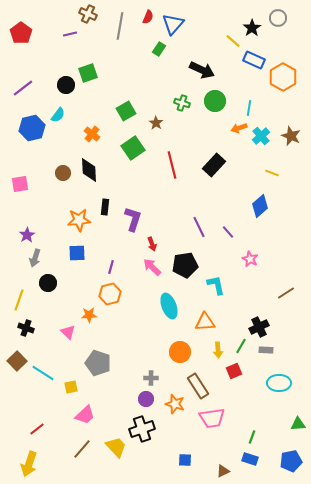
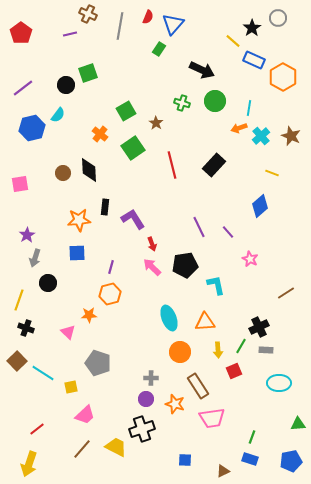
orange cross at (92, 134): moved 8 px right
purple L-shape at (133, 219): rotated 50 degrees counterclockwise
cyan ellipse at (169, 306): moved 12 px down
yellow trapezoid at (116, 447): rotated 20 degrees counterclockwise
